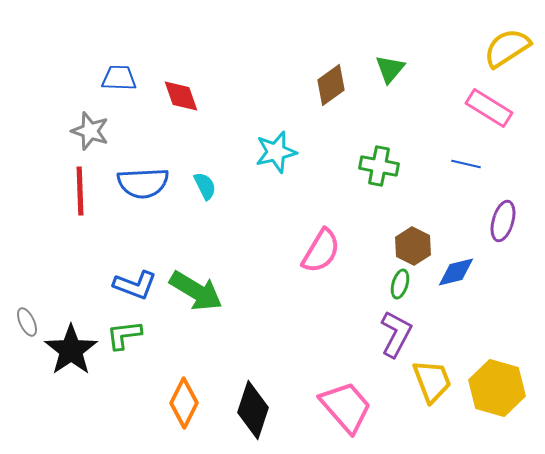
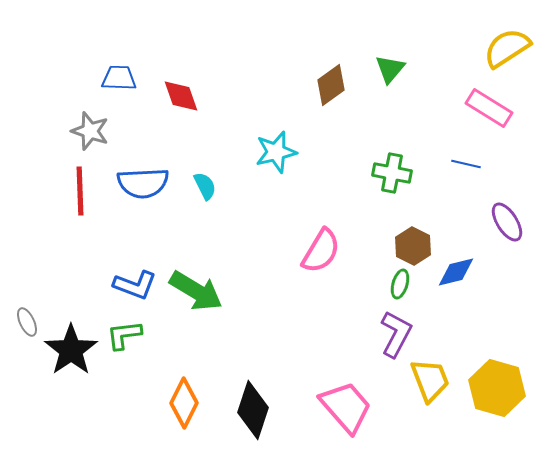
green cross: moved 13 px right, 7 px down
purple ellipse: moved 4 px right, 1 px down; rotated 48 degrees counterclockwise
yellow trapezoid: moved 2 px left, 1 px up
